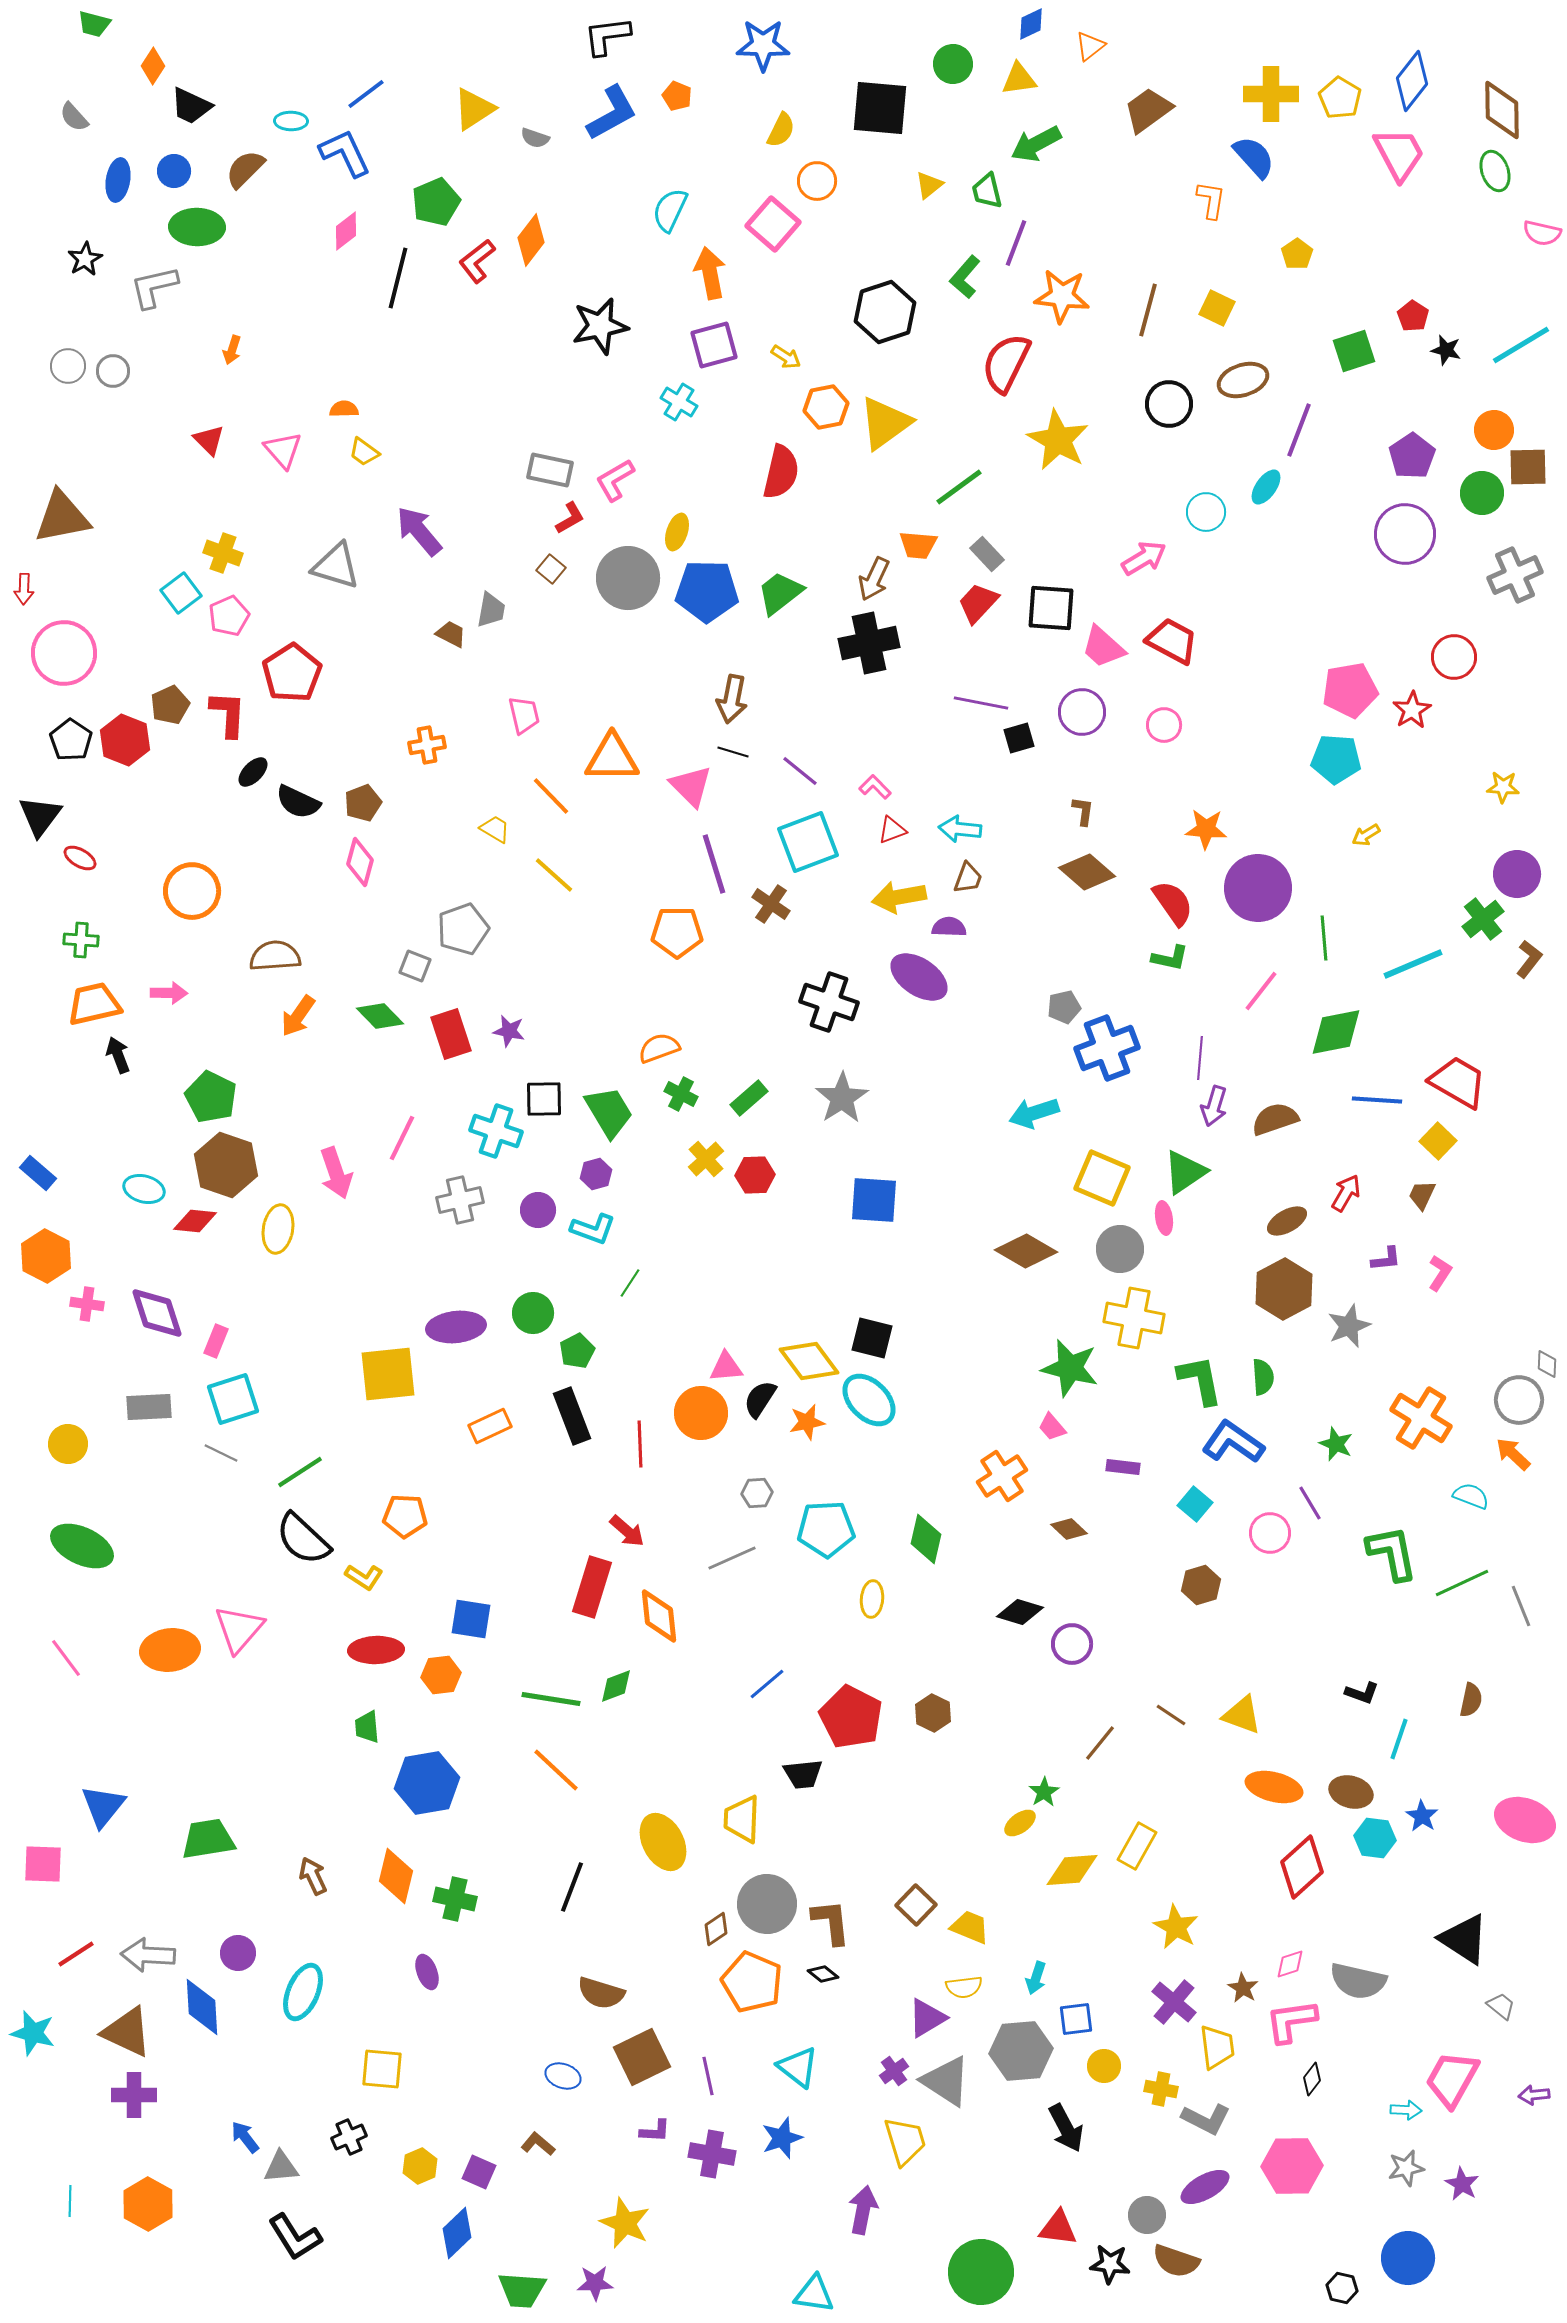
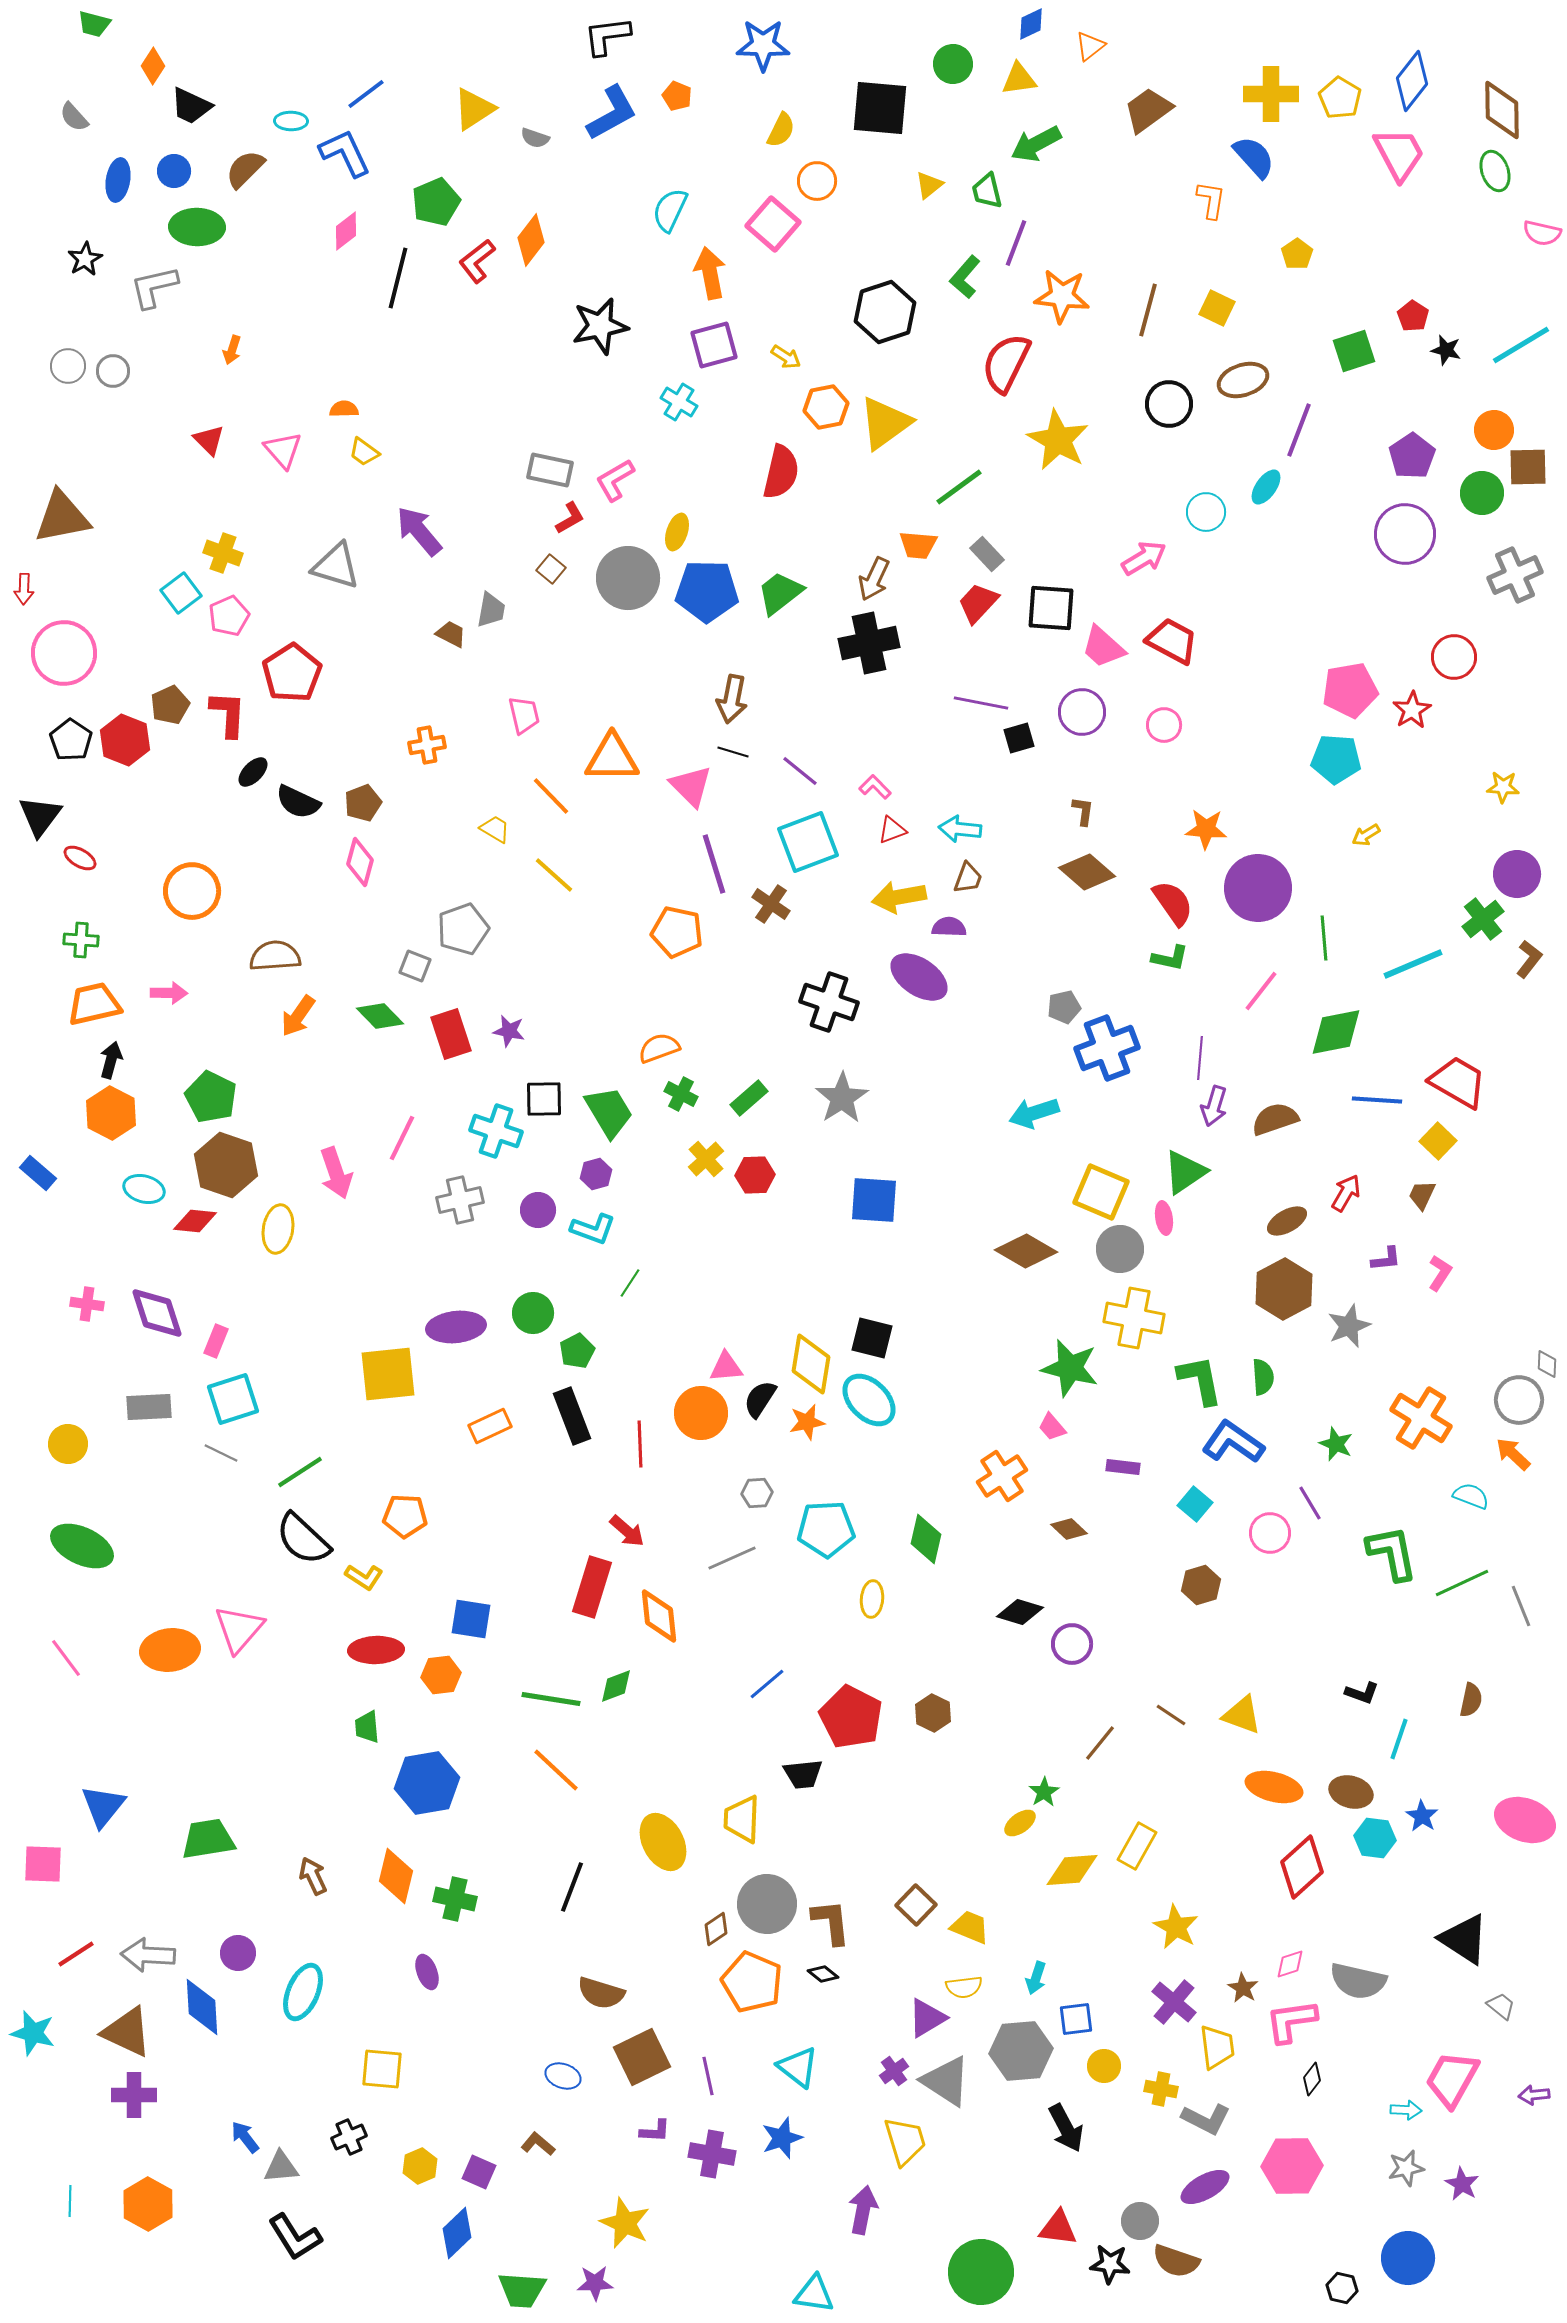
orange pentagon at (677, 932): rotated 12 degrees clockwise
black arrow at (118, 1055): moved 7 px left, 5 px down; rotated 36 degrees clockwise
yellow square at (1102, 1178): moved 1 px left, 14 px down
orange hexagon at (46, 1256): moved 65 px right, 143 px up
yellow diamond at (809, 1361): moved 2 px right, 3 px down; rotated 46 degrees clockwise
gray circle at (1147, 2215): moved 7 px left, 6 px down
